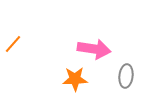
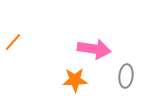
orange line: moved 2 px up
orange star: moved 1 px down
